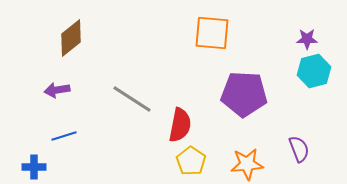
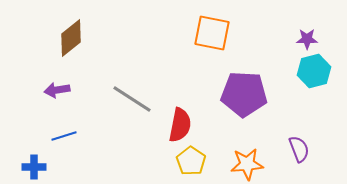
orange square: rotated 6 degrees clockwise
